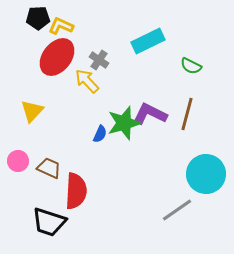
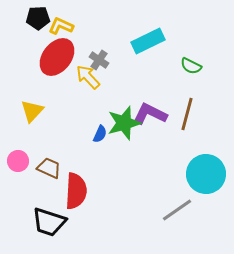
yellow arrow: moved 1 px right, 4 px up
